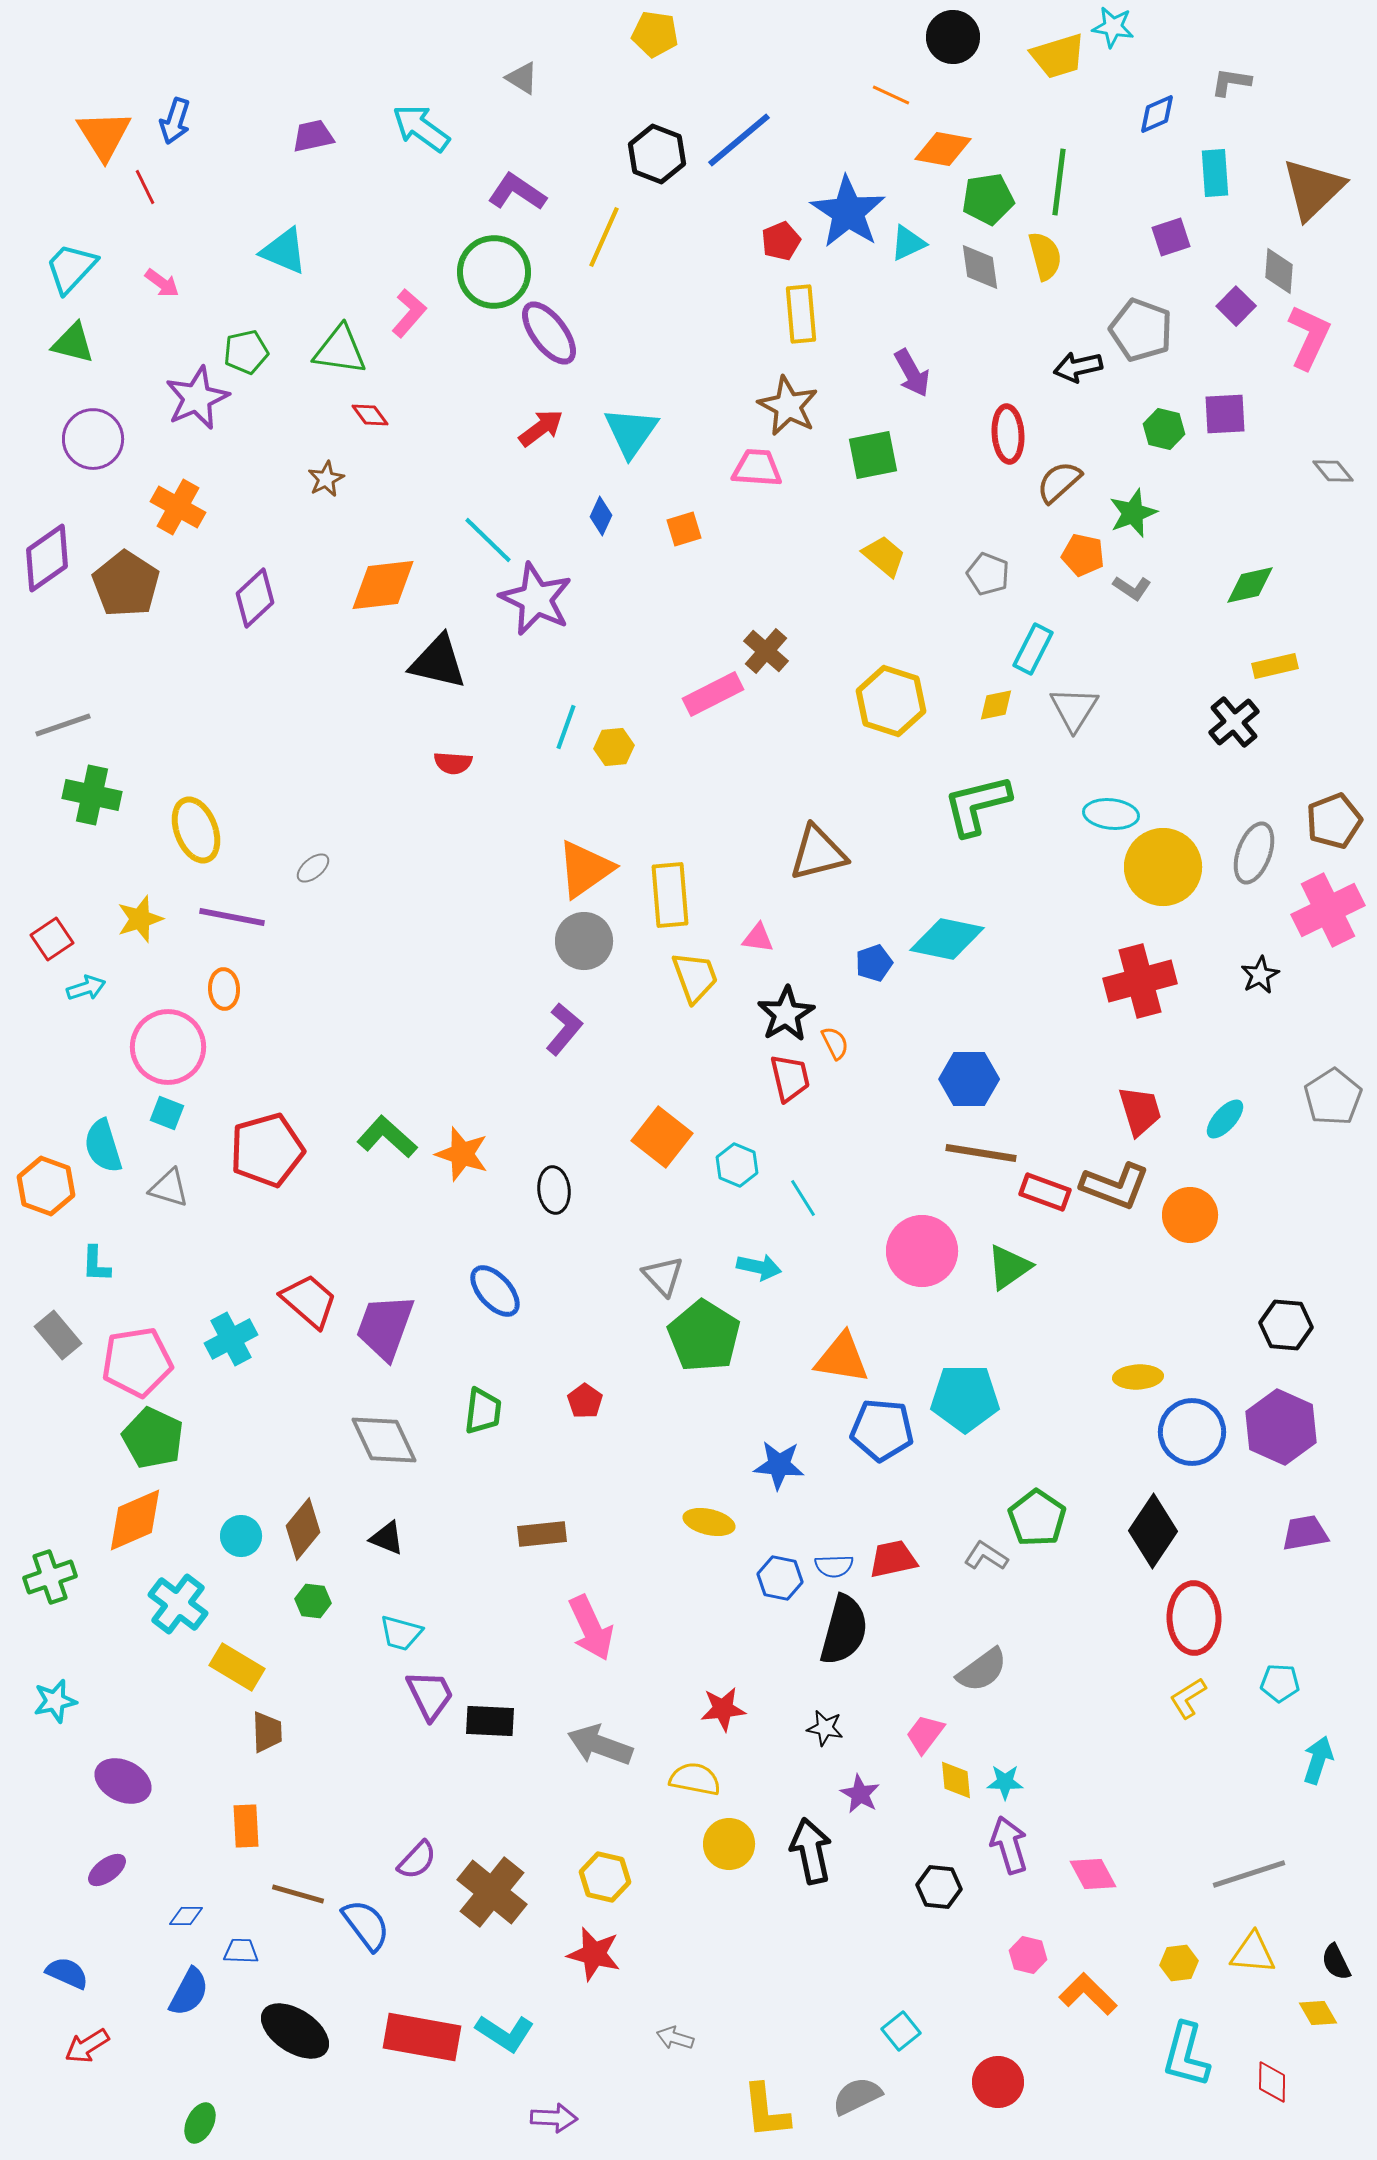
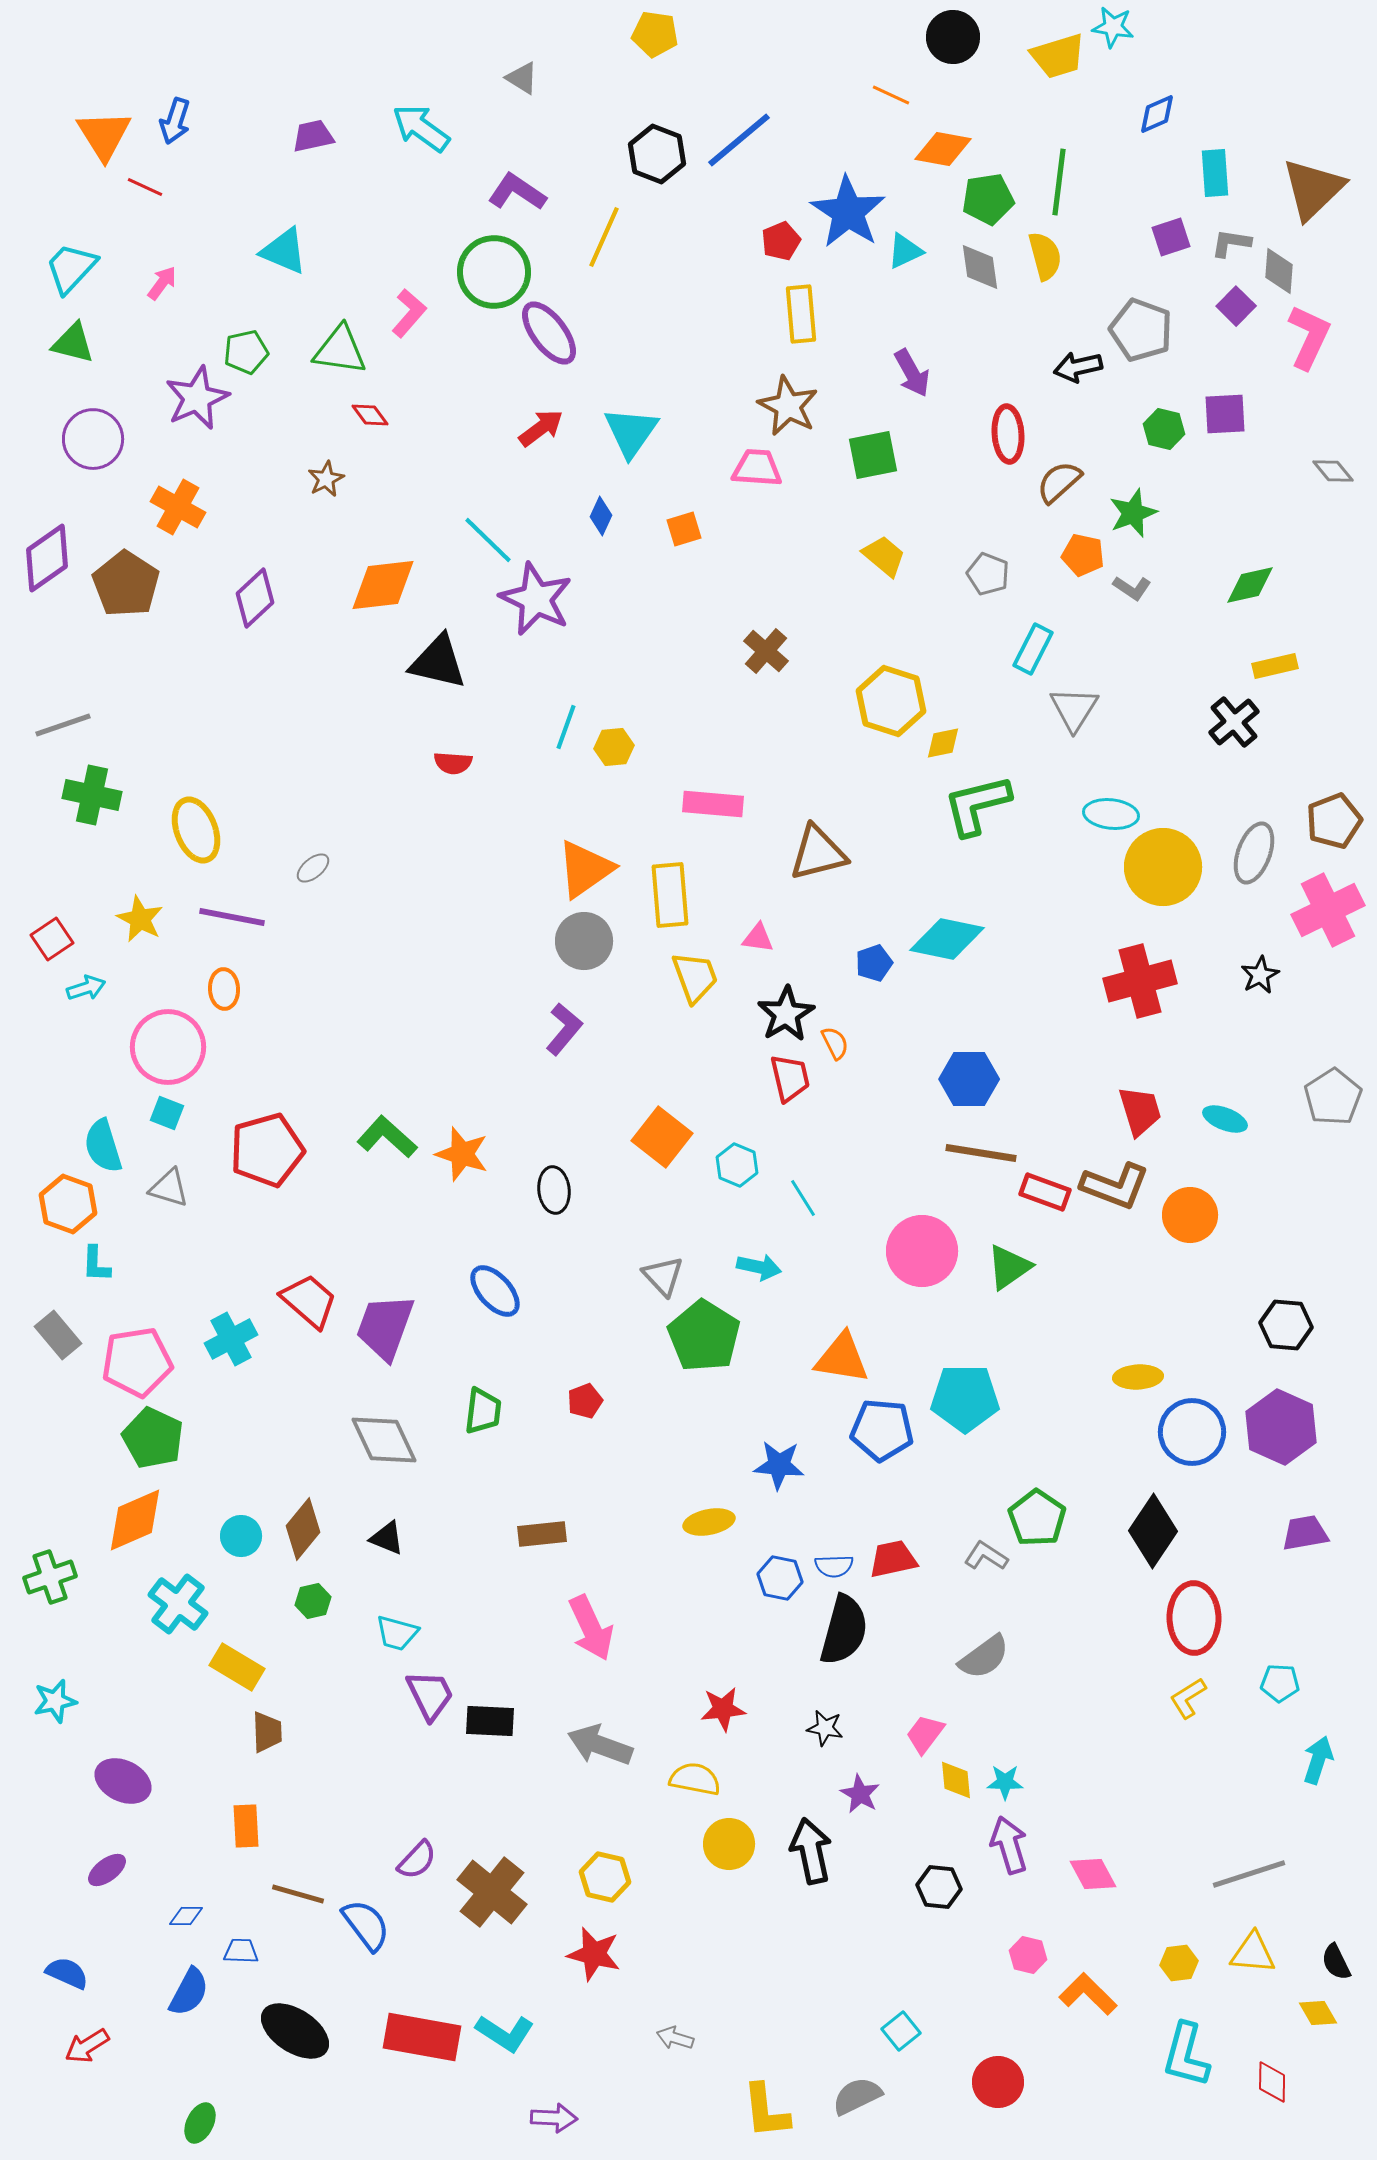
gray L-shape at (1231, 82): moved 161 px down
red line at (145, 187): rotated 39 degrees counterclockwise
cyan triangle at (908, 243): moved 3 px left, 8 px down
pink arrow at (162, 283): rotated 90 degrees counterclockwise
pink rectangle at (713, 694): moved 110 px down; rotated 32 degrees clockwise
yellow diamond at (996, 705): moved 53 px left, 38 px down
yellow star at (140, 919): rotated 27 degrees counterclockwise
cyan ellipse at (1225, 1119): rotated 69 degrees clockwise
orange hexagon at (46, 1186): moved 22 px right, 18 px down
red pentagon at (585, 1401): rotated 16 degrees clockwise
yellow ellipse at (709, 1522): rotated 24 degrees counterclockwise
green hexagon at (313, 1601): rotated 20 degrees counterclockwise
cyan trapezoid at (401, 1633): moved 4 px left
gray semicircle at (982, 1670): moved 2 px right, 13 px up
